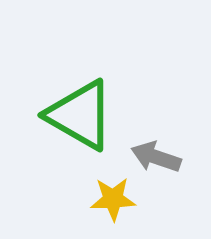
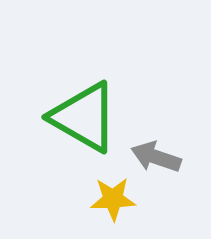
green triangle: moved 4 px right, 2 px down
